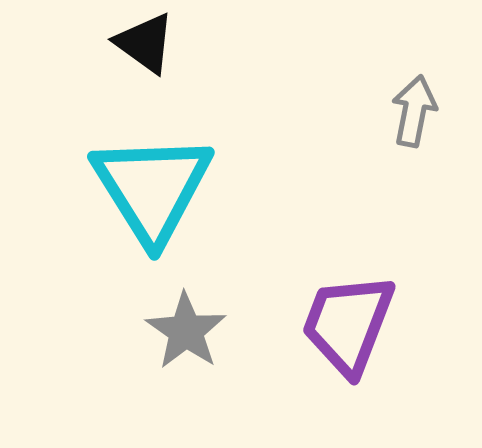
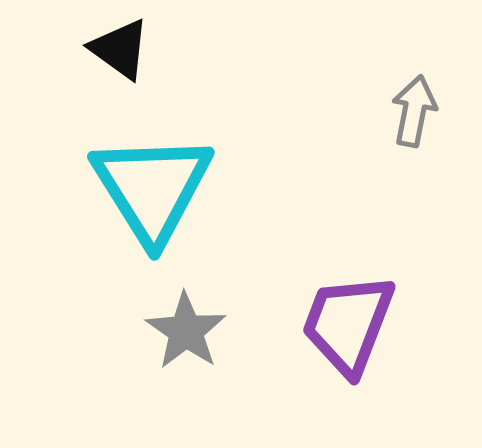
black triangle: moved 25 px left, 6 px down
